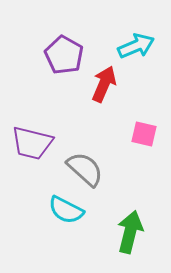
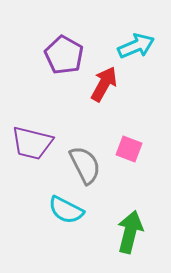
red arrow: rotated 6 degrees clockwise
pink square: moved 15 px left, 15 px down; rotated 8 degrees clockwise
gray semicircle: moved 4 px up; rotated 21 degrees clockwise
